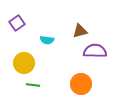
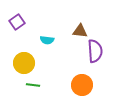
purple square: moved 1 px up
brown triangle: rotated 21 degrees clockwise
purple semicircle: rotated 85 degrees clockwise
orange circle: moved 1 px right, 1 px down
